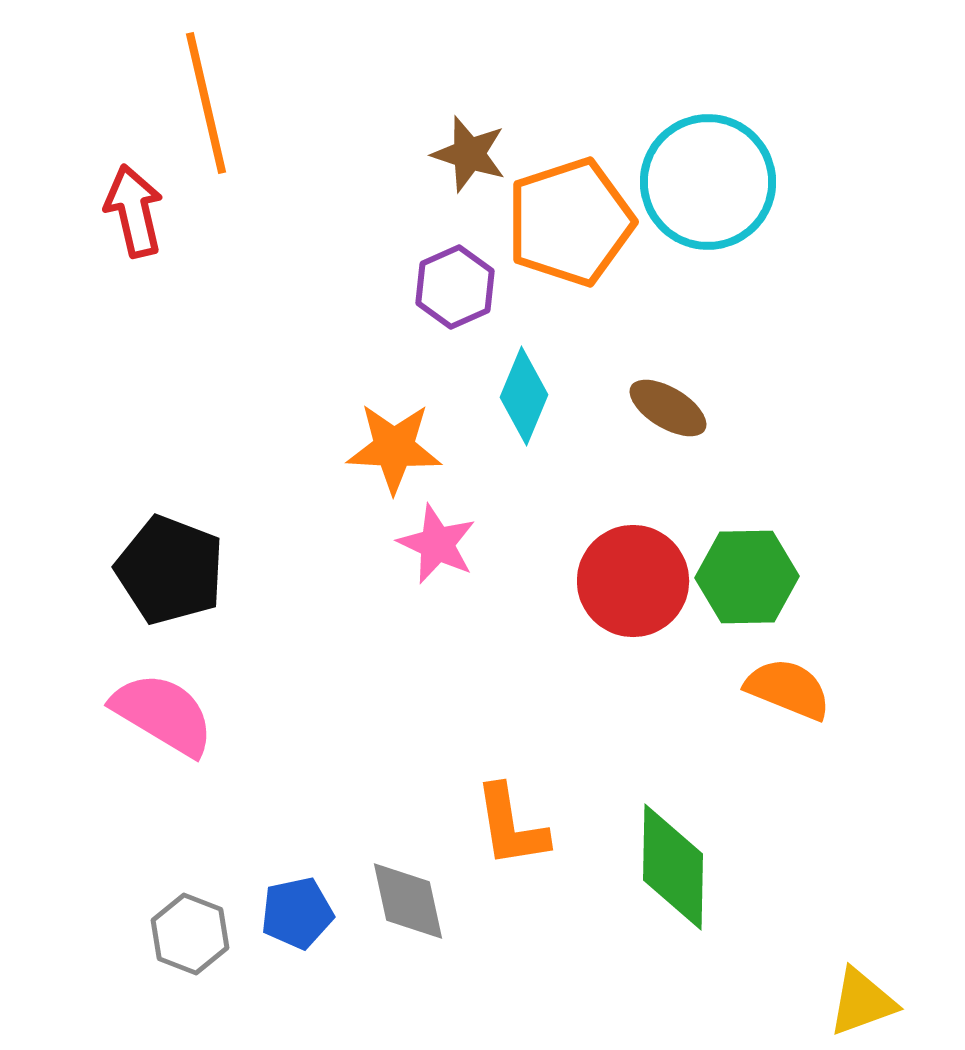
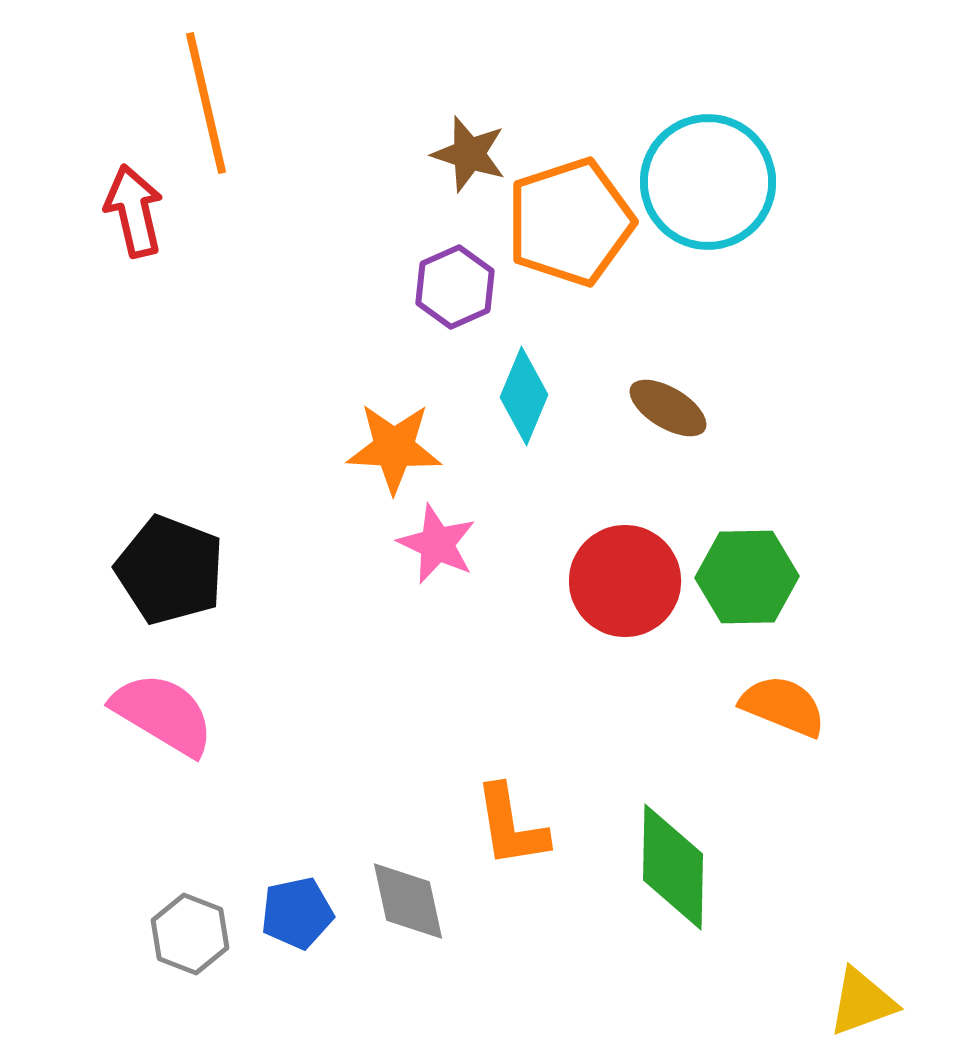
red circle: moved 8 px left
orange semicircle: moved 5 px left, 17 px down
